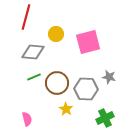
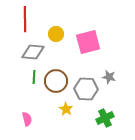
red line: moved 1 px left, 2 px down; rotated 15 degrees counterclockwise
green line: rotated 64 degrees counterclockwise
brown circle: moved 1 px left, 2 px up
